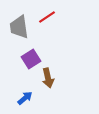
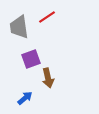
purple square: rotated 12 degrees clockwise
